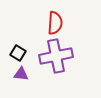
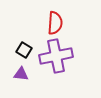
black square: moved 6 px right, 3 px up
